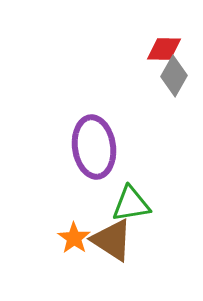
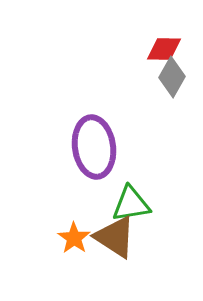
gray diamond: moved 2 px left, 1 px down
brown triangle: moved 3 px right, 3 px up
